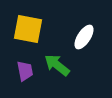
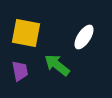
yellow square: moved 2 px left, 4 px down
purple trapezoid: moved 5 px left
